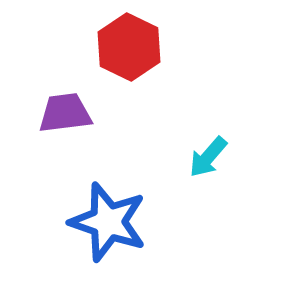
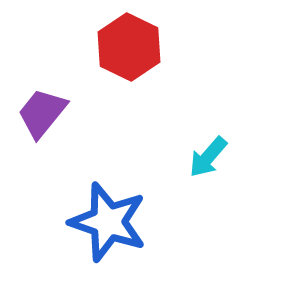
purple trapezoid: moved 23 px left; rotated 44 degrees counterclockwise
